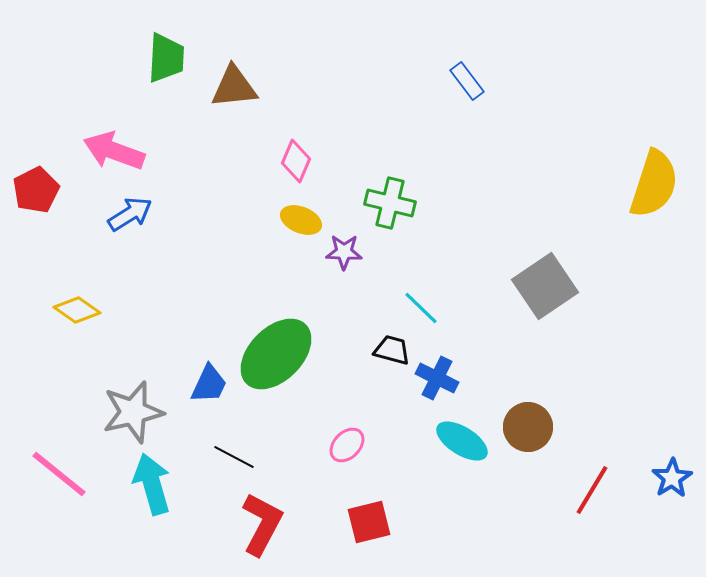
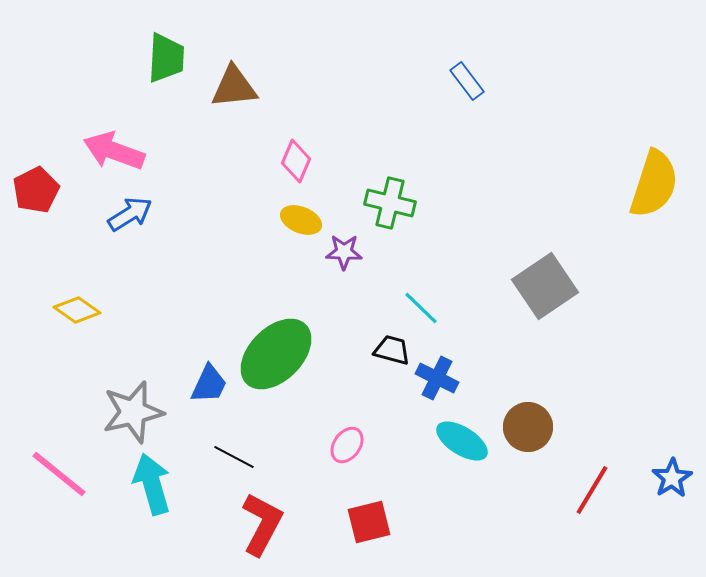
pink ellipse: rotated 9 degrees counterclockwise
